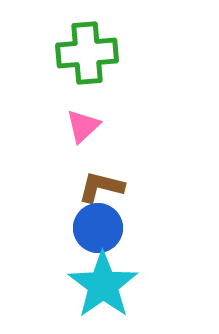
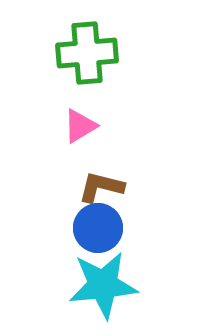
pink triangle: moved 3 px left; rotated 12 degrees clockwise
cyan star: rotated 30 degrees clockwise
